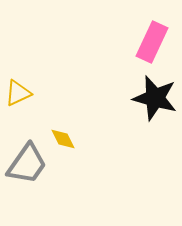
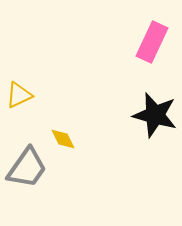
yellow triangle: moved 1 px right, 2 px down
black star: moved 17 px down
gray trapezoid: moved 4 px down
